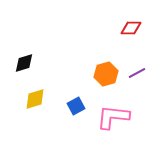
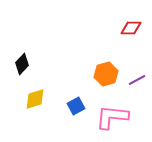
black diamond: moved 2 px left, 1 px down; rotated 30 degrees counterclockwise
purple line: moved 7 px down
pink L-shape: moved 1 px left
